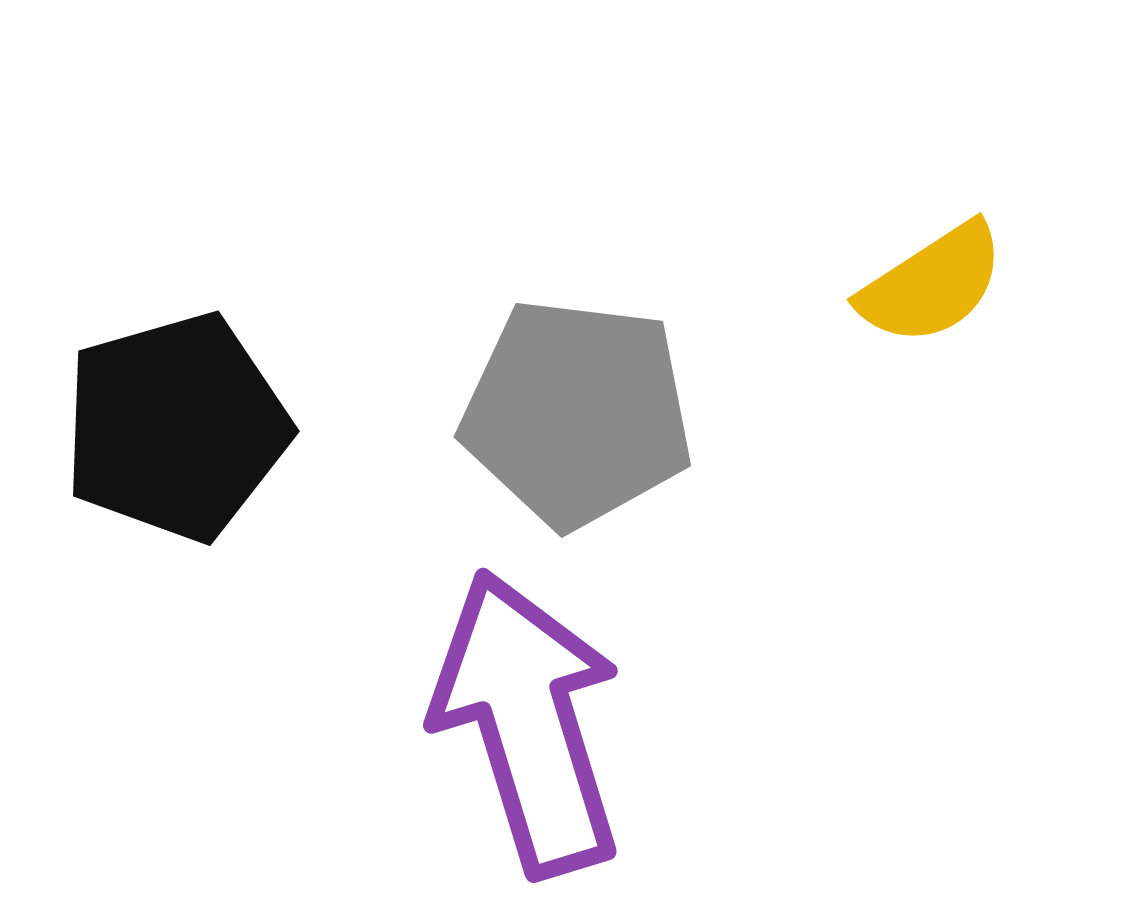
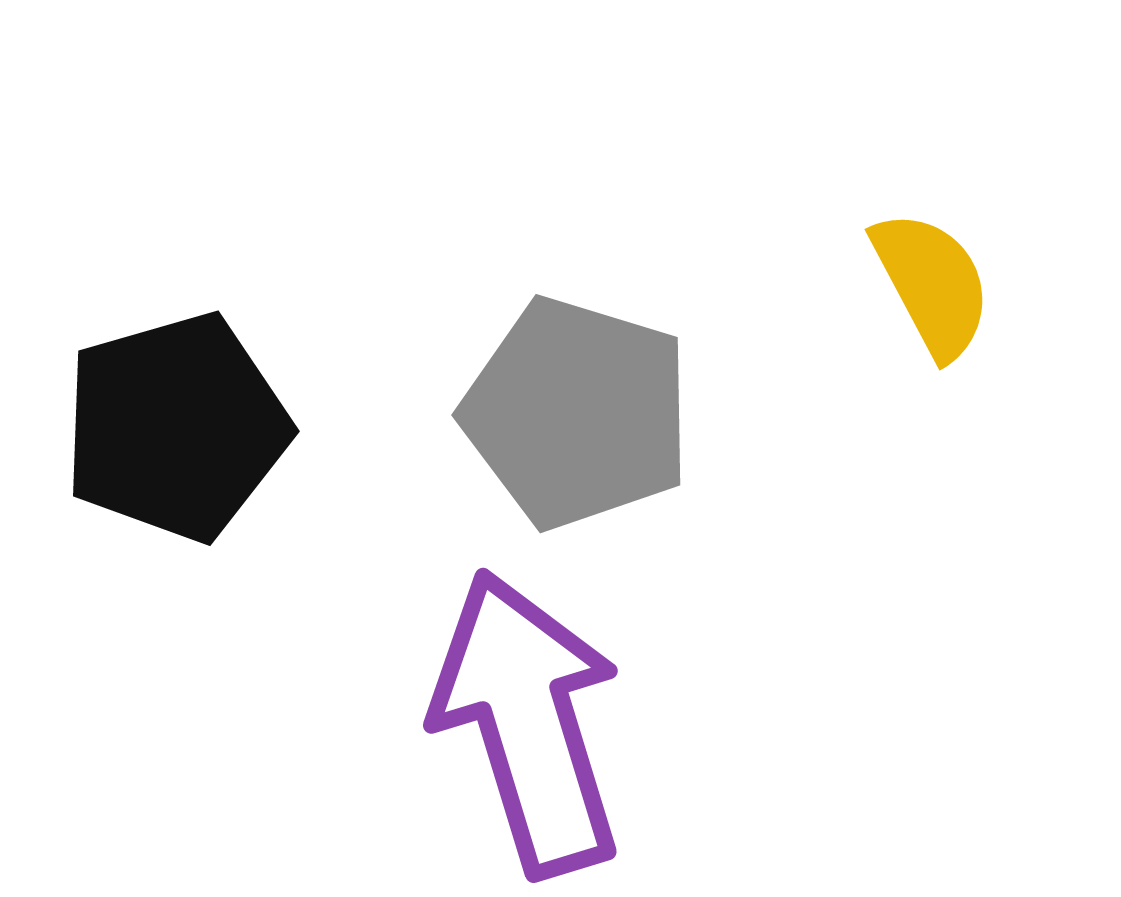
yellow semicircle: rotated 85 degrees counterclockwise
gray pentagon: rotated 10 degrees clockwise
